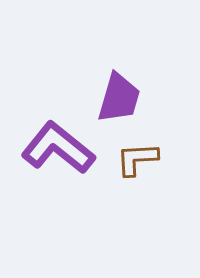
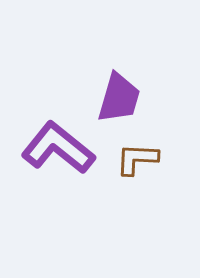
brown L-shape: rotated 6 degrees clockwise
